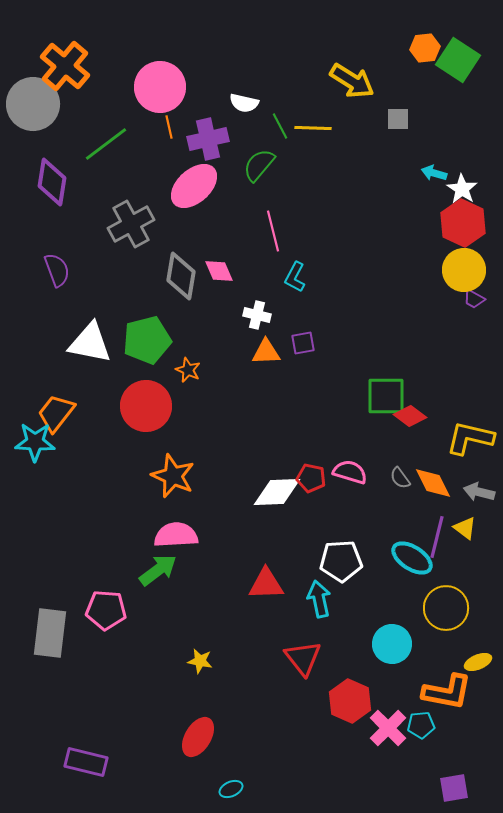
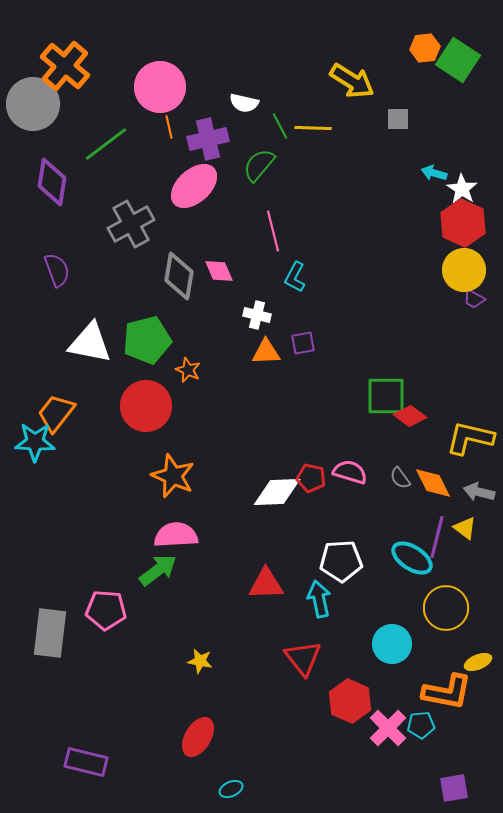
gray diamond at (181, 276): moved 2 px left
